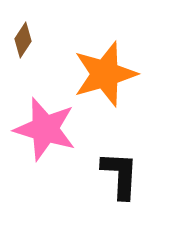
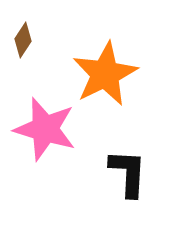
orange star: rotated 10 degrees counterclockwise
black L-shape: moved 8 px right, 2 px up
